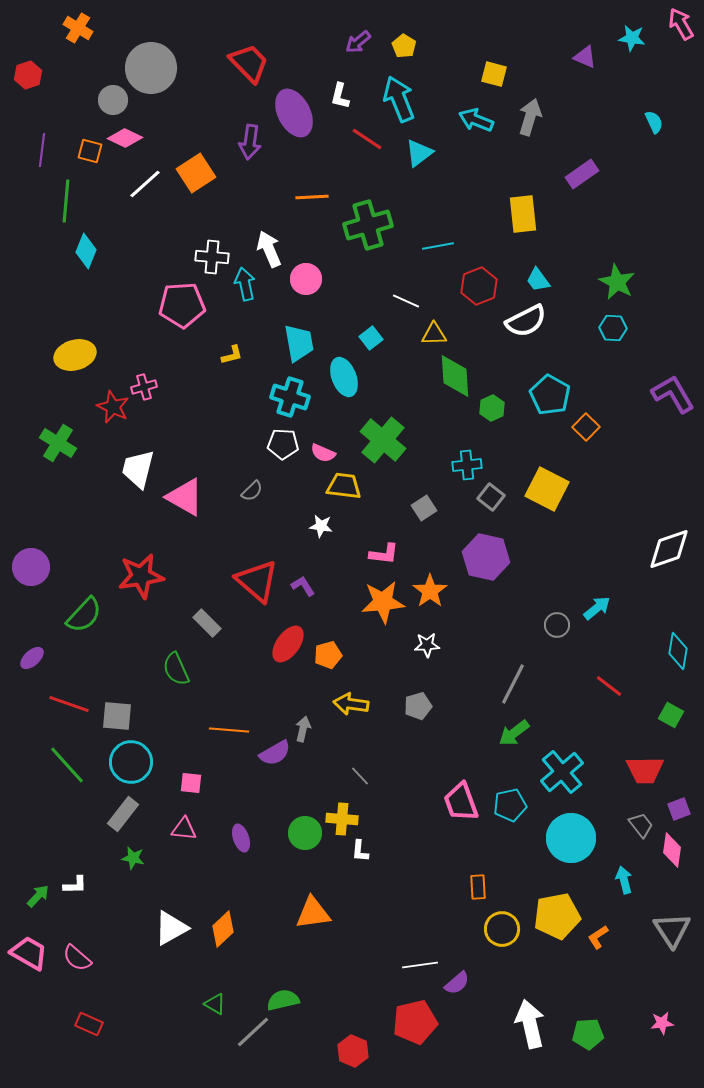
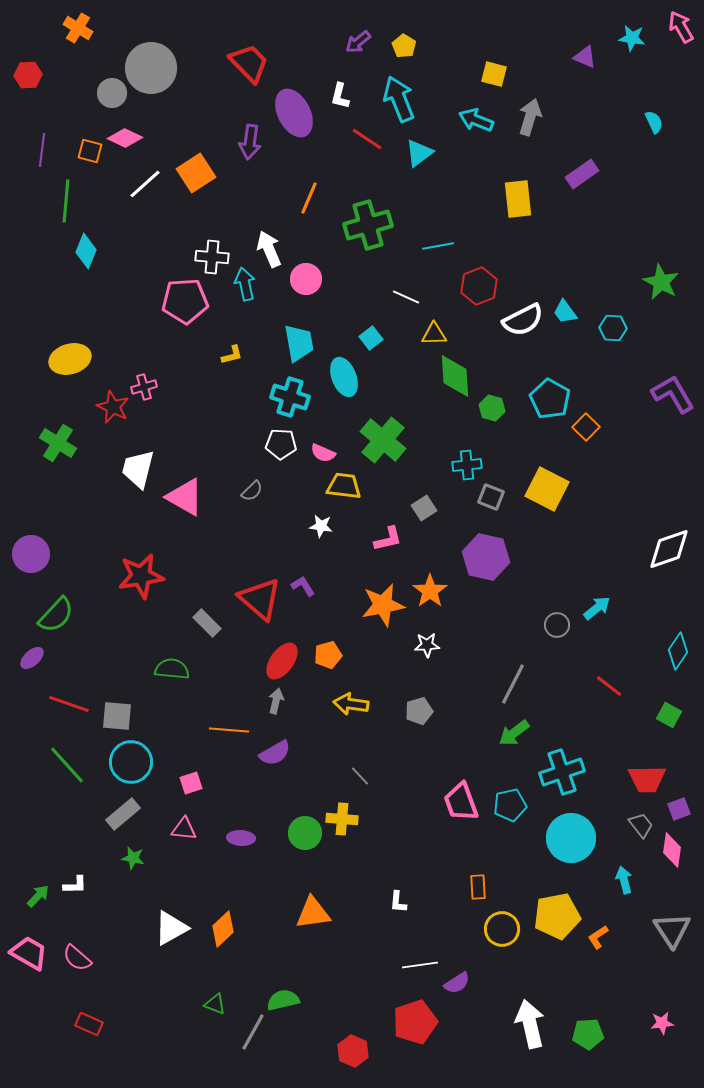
pink arrow at (681, 24): moved 3 px down
red hexagon at (28, 75): rotated 16 degrees clockwise
gray circle at (113, 100): moved 1 px left, 7 px up
orange line at (312, 197): moved 3 px left, 1 px down; rotated 64 degrees counterclockwise
yellow rectangle at (523, 214): moved 5 px left, 15 px up
cyan trapezoid at (538, 280): moved 27 px right, 32 px down
green star at (617, 282): moved 44 px right
white line at (406, 301): moved 4 px up
pink pentagon at (182, 305): moved 3 px right, 4 px up
white semicircle at (526, 321): moved 3 px left, 1 px up
yellow ellipse at (75, 355): moved 5 px left, 4 px down
cyan pentagon at (550, 395): moved 4 px down
green hexagon at (492, 408): rotated 20 degrees counterclockwise
white pentagon at (283, 444): moved 2 px left
gray square at (491, 497): rotated 16 degrees counterclockwise
pink L-shape at (384, 554): moved 4 px right, 15 px up; rotated 20 degrees counterclockwise
purple circle at (31, 567): moved 13 px up
red triangle at (257, 581): moved 3 px right, 18 px down
orange star at (383, 602): moved 3 px down; rotated 6 degrees counterclockwise
green semicircle at (84, 615): moved 28 px left
red ellipse at (288, 644): moved 6 px left, 17 px down
cyan diamond at (678, 651): rotated 24 degrees clockwise
green semicircle at (176, 669): moved 4 px left; rotated 120 degrees clockwise
gray pentagon at (418, 706): moved 1 px right, 5 px down
green square at (671, 715): moved 2 px left
gray arrow at (303, 729): moved 27 px left, 28 px up
red trapezoid at (645, 770): moved 2 px right, 9 px down
cyan cross at (562, 772): rotated 21 degrees clockwise
pink square at (191, 783): rotated 25 degrees counterclockwise
gray rectangle at (123, 814): rotated 12 degrees clockwise
purple ellipse at (241, 838): rotated 68 degrees counterclockwise
white L-shape at (360, 851): moved 38 px right, 51 px down
purple semicircle at (457, 983): rotated 8 degrees clockwise
green triangle at (215, 1004): rotated 10 degrees counterclockwise
red pentagon at (415, 1022): rotated 6 degrees counterclockwise
gray line at (253, 1032): rotated 18 degrees counterclockwise
